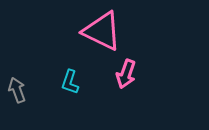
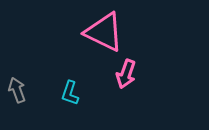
pink triangle: moved 2 px right, 1 px down
cyan L-shape: moved 11 px down
